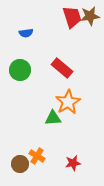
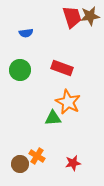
red rectangle: rotated 20 degrees counterclockwise
orange star: rotated 15 degrees counterclockwise
